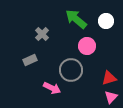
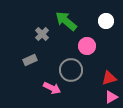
green arrow: moved 10 px left, 2 px down
pink triangle: rotated 16 degrees clockwise
